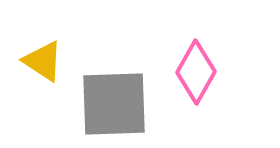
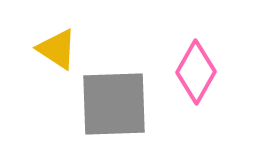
yellow triangle: moved 14 px right, 12 px up
